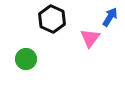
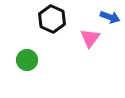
blue arrow: rotated 78 degrees clockwise
green circle: moved 1 px right, 1 px down
